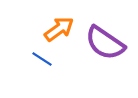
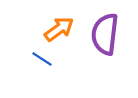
purple semicircle: moved 9 px up; rotated 63 degrees clockwise
